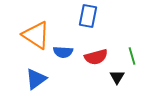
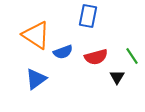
blue semicircle: rotated 24 degrees counterclockwise
green line: rotated 18 degrees counterclockwise
